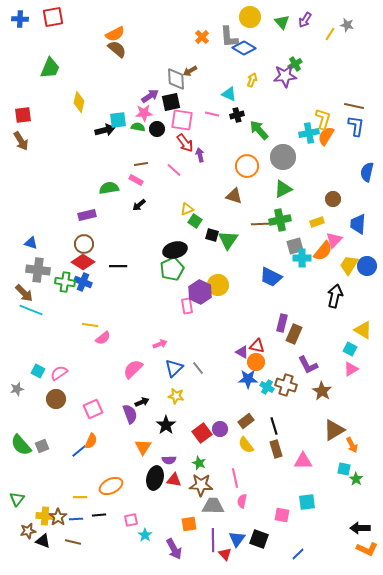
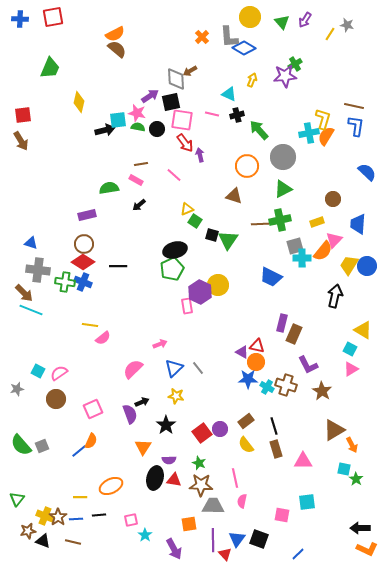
pink star at (144, 113): moved 7 px left; rotated 18 degrees clockwise
pink line at (174, 170): moved 5 px down
blue semicircle at (367, 172): rotated 120 degrees clockwise
yellow cross at (45, 516): rotated 18 degrees clockwise
